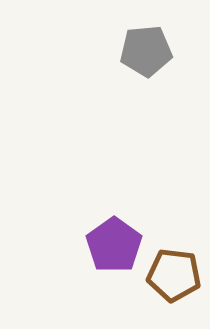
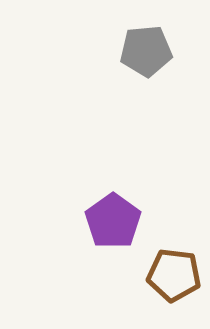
purple pentagon: moved 1 px left, 24 px up
